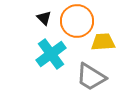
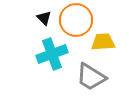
orange circle: moved 1 px left, 1 px up
cyan cross: moved 1 px right; rotated 16 degrees clockwise
